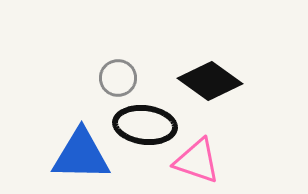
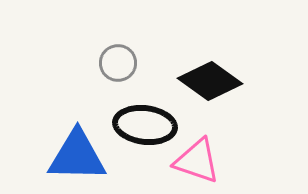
gray circle: moved 15 px up
blue triangle: moved 4 px left, 1 px down
